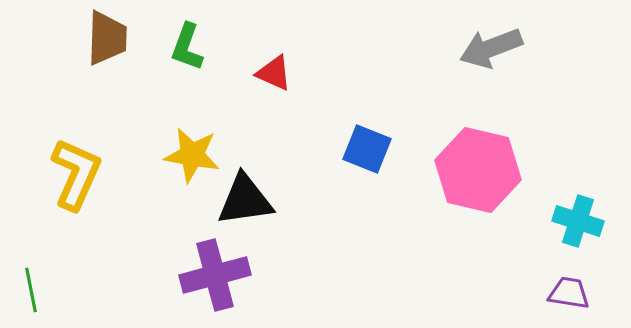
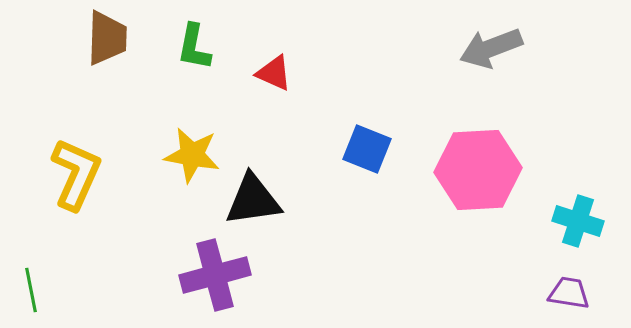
green L-shape: moved 7 px right; rotated 9 degrees counterclockwise
pink hexagon: rotated 16 degrees counterclockwise
black triangle: moved 8 px right
